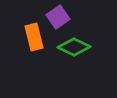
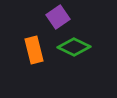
orange rectangle: moved 13 px down
